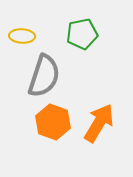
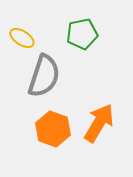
yellow ellipse: moved 2 px down; rotated 30 degrees clockwise
orange hexagon: moved 7 px down
